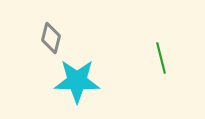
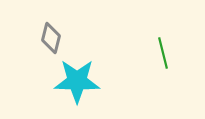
green line: moved 2 px right, 5 px up
